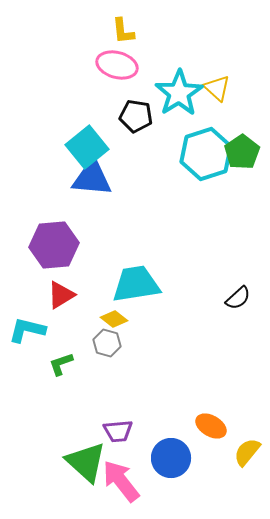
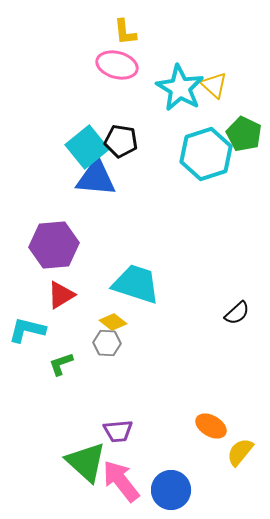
yellow L-shape: moved 2 px right, 1 px down
yellow triangle: moved 3 px left, 3 px up
cyan star: moved 1 px right, 5 px up; rotated 9 degrees counterclockwise
black pentagon: moved 15 px left, 25 px down
green pentagon: moved 2 px right, 18 px up; rotated 12 degrees counterclockwise
blue triangle: moved 4 px right
cyan trapezoid: rotated 27 degrees clockwise
black semicircle: moved 1 px left, 15 px down
yellow diamond: moved 1 px left, 3 px down
gray hexagon: rotated 12 degrees counterclockwise
yellow semicircle: moved 7 px left
blue circle: moved 32 px down
